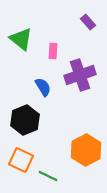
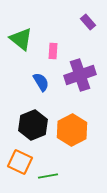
blue semicircle: moved 2 px left, 5 px up
black hexagon: moved 8 px right, 5 px down
orange hexagon: moved 14 px left, 20 px up
orange square: moved 1 px left, 2 px down
green line: rotated 36 degrees counterclockwise
